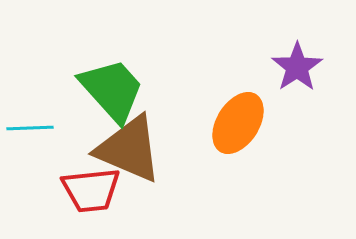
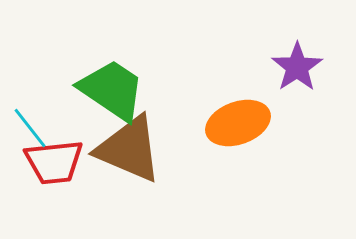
green trapezoid: rotated 14 degrees counterclockwise
orange ellipse: rotated 38 degrees clockwise
cyan line: rotated 54 degrees clockwise
red trapezoid: moved 37 px left, 28 px up
